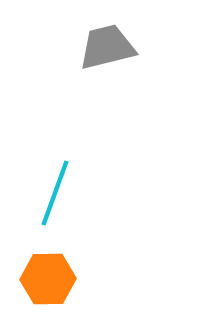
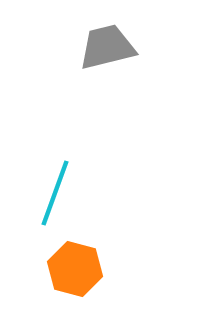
orange hexagon: moved 27 px right, 10 px up; rotated 16 degrees clockwise
